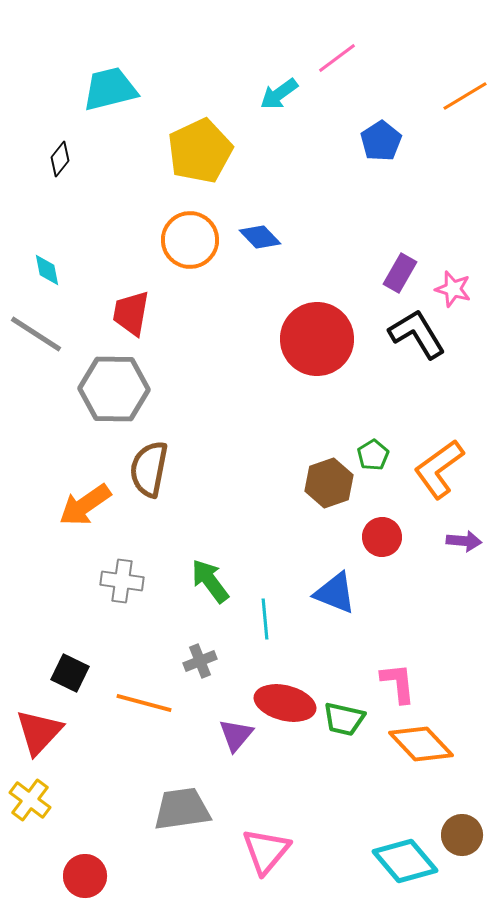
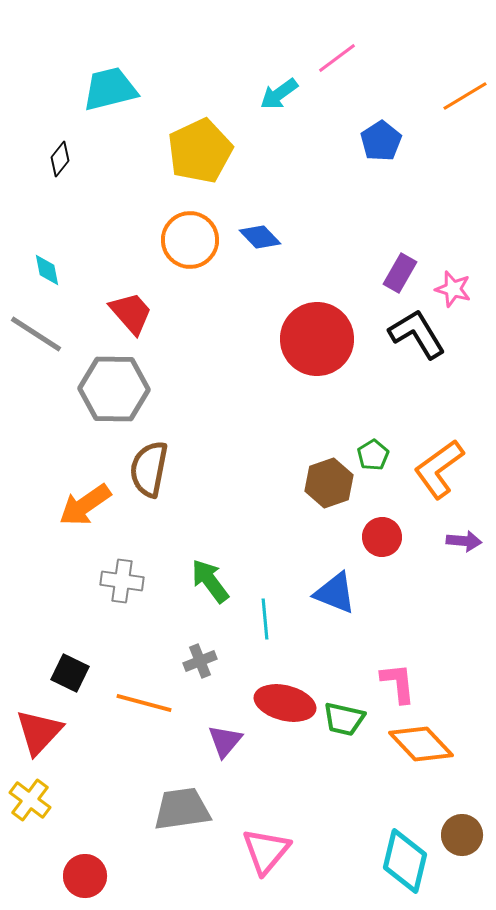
red trapezoid at (131, 313): rotated 129 degrees clockwise
purple triangle at (236, 735): moved 11 px left, 6 px down
cyan diamond at (405, 861): rotated 54 degrees clockwise
